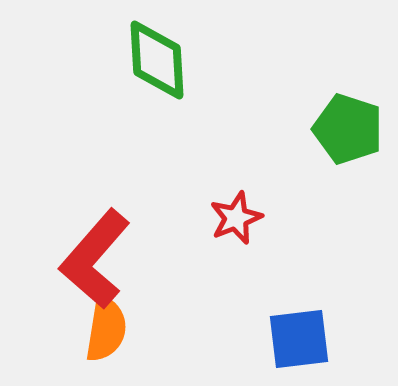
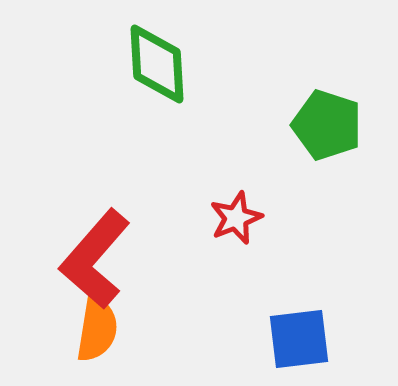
green diamond: moved 4 px down
green pentagon: moved 21 px left, 4 px up
orange semicircle: moved 9 px left
